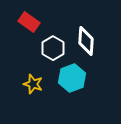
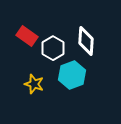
red rectangle: moved 2 px left, 14 px down
cyan hexagon: moved 3 px up
yellow star: moved 1 px right
